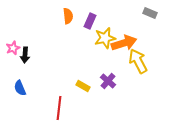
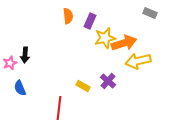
pink star: moved 3 px left, 15 px down
yellow arrow: rotated 75 degrees counterclockwise
